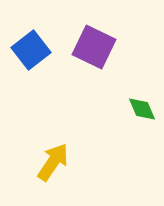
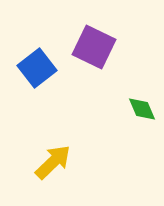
blue square: moved 6 px right, 18 px down
yellow arrow: rotated 12 degrees clockwise
